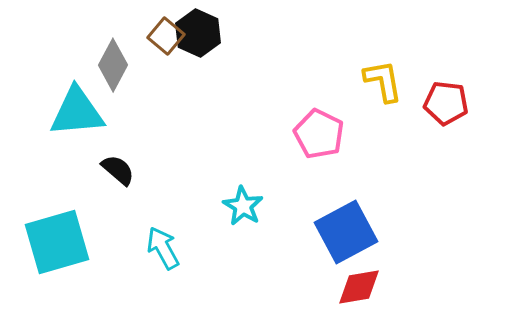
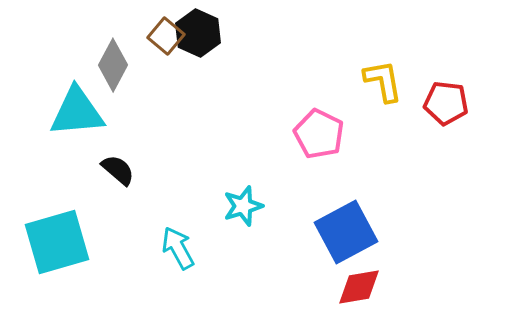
cyan star: rotated 24 degrees clockwise
cyan arrow: moved 15 px right
